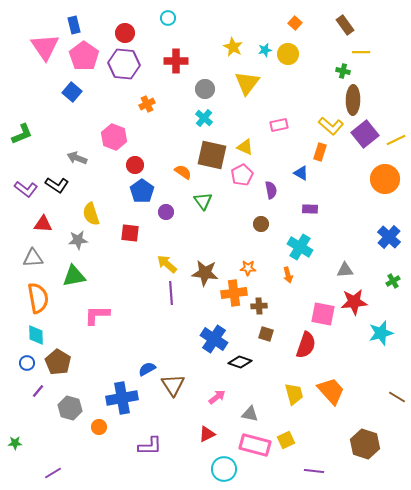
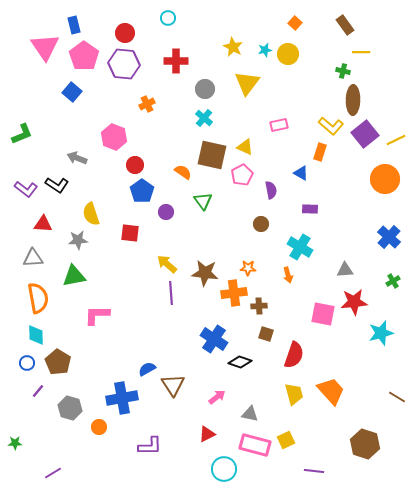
red semicircle at (306, 345): moved 12 px left, 10 px down
